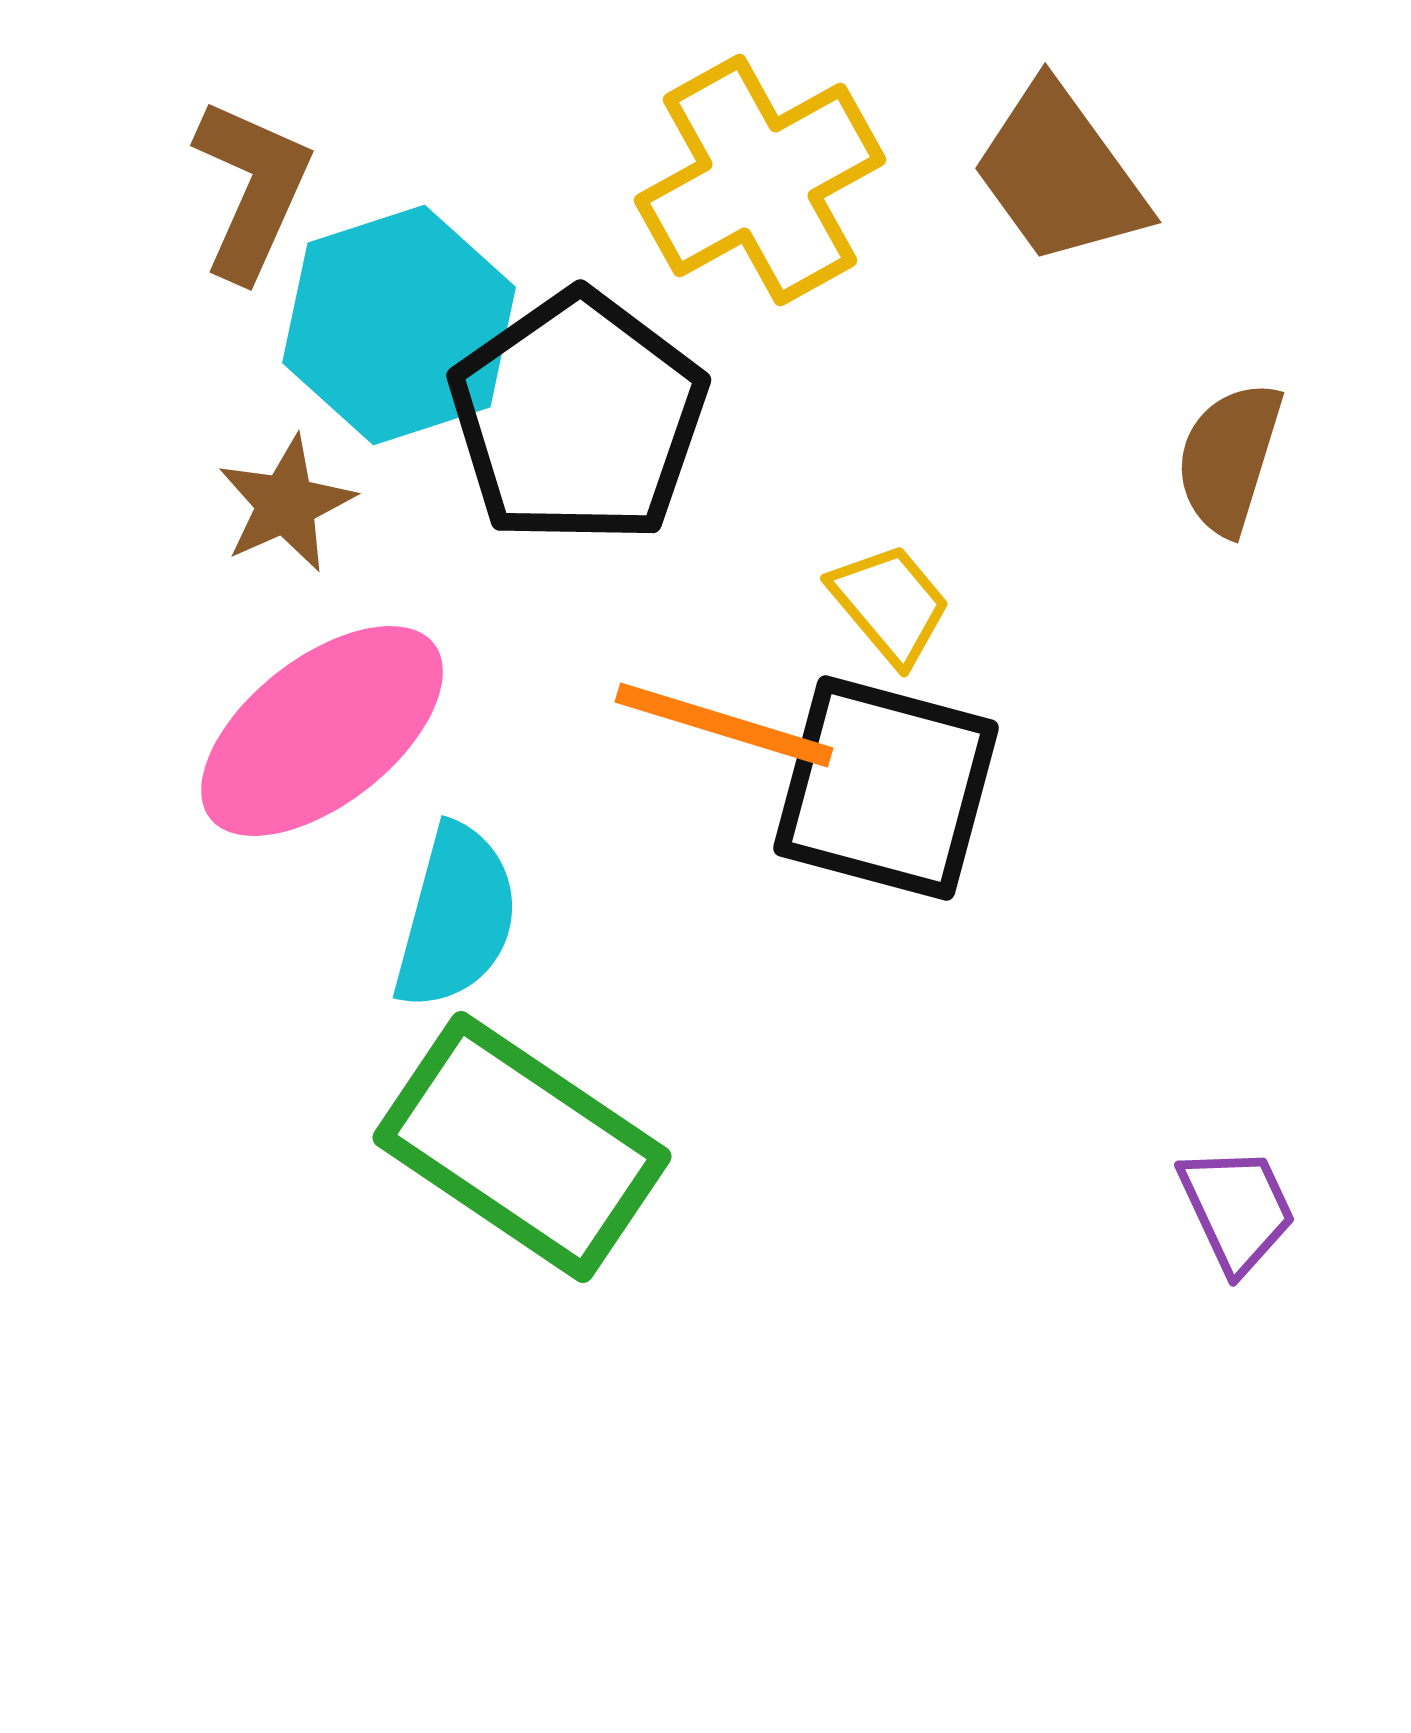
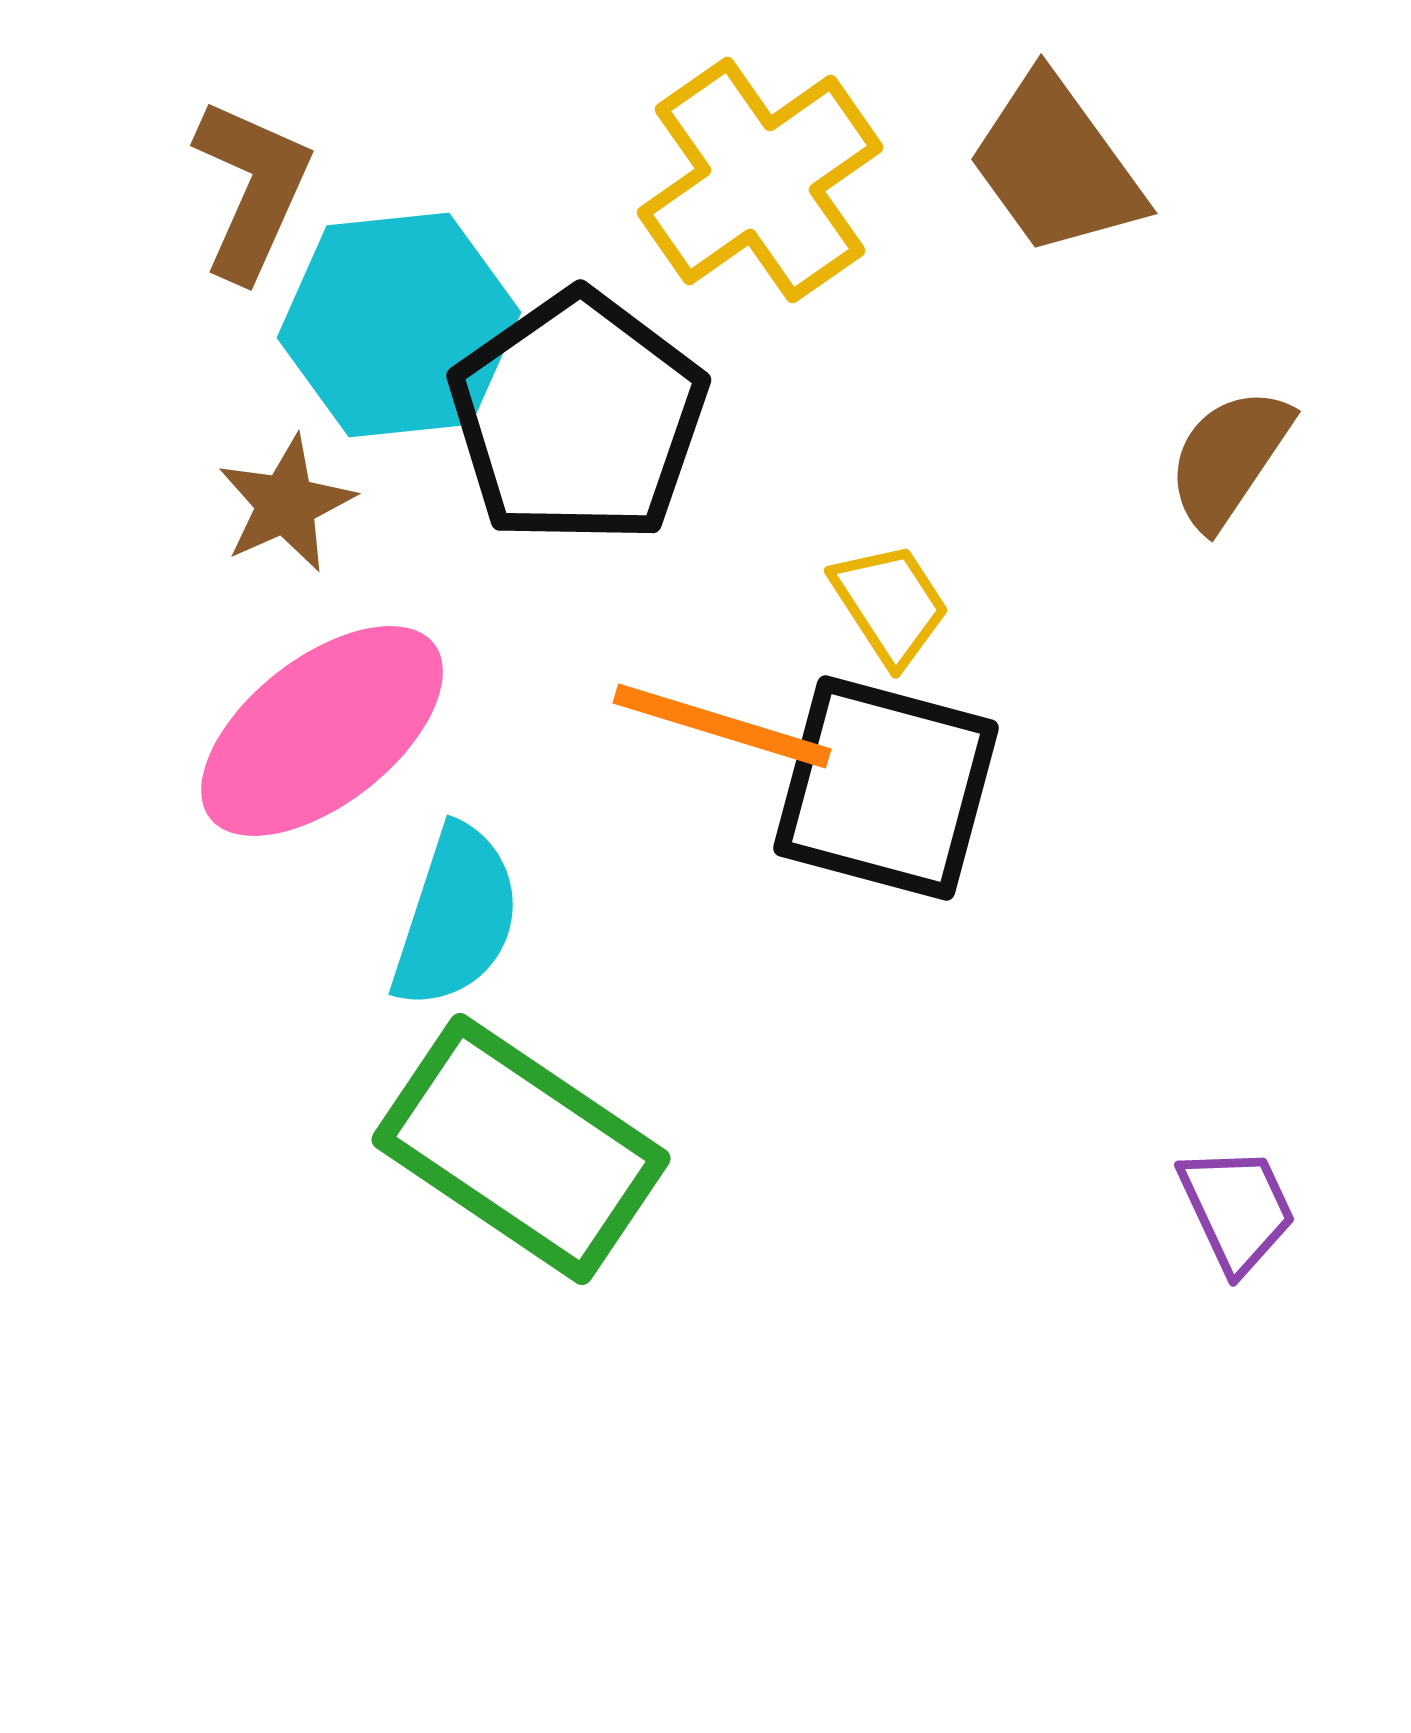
brown trapezoid: moved 4 px left, 9 px up
yellow cross: rotated 6 degrees counterclockwise
cyan hexagon: rotated 12 degrees clockwise
brown semicircle: rotated 17 degrees clockwise
yellow trapezoid: rotated 7 degrees clockwise
orange line: moved 2 px left, 1 px down
cyan semicircle: rotated 3 degrees clockwise
green rectangle: moved 1 px left, 2 px down
